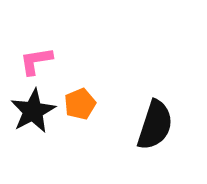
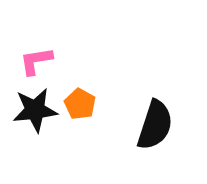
orange pentagon: rotated 20 degrees counterclockwise
black star: moved 2 px right, 1 px up; rotated 21 degrees clockwise
